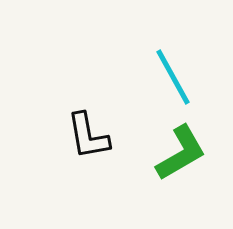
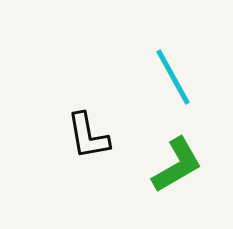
green L-shape: moved 4 px left, 12 px down
